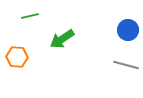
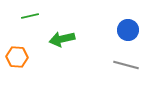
green arrow: rotated 20 degrees clockwise
